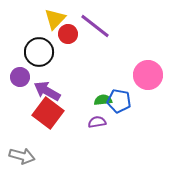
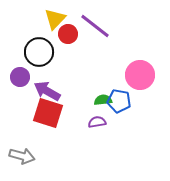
pink circle: moved 8 px left
red square: rotated 20 degrees counterclockwise
